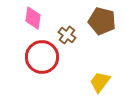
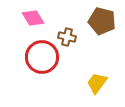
pink diamond: rotated 40 degrees counterclockwise
brown cross: moved 2 px down; rotated 24 degrees counterclockwise
yellow trapezoid: moved 3 px left, 1 px down
